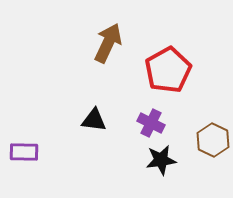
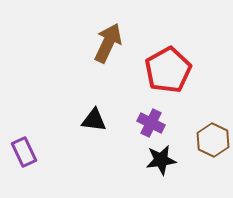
purple rectangle: rotated 64 degrees clockwise
